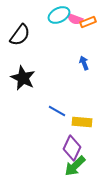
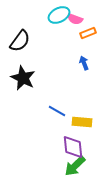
orange rectangle: moved 11 px down
black semicircle: moved 6 px down
purple diamond: moved 1 px right, 1 px up; rotated 30 degrees counterclockwise
